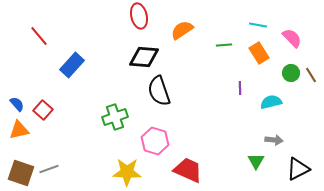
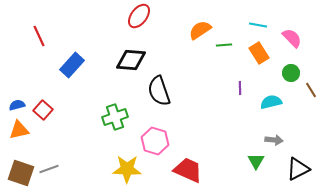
red ellipse: rotated 50 degrees clockwise
orange semicircle: moved 18 px right
red line: rotated 15 degrees clockwise
black diamond: moved 13 px left, 3 px down
brown line: moved 15 px down
blue semicircle: moved 1 px down; rotated 63 degrees counterclockwise
yellow star: moved 3 px up
